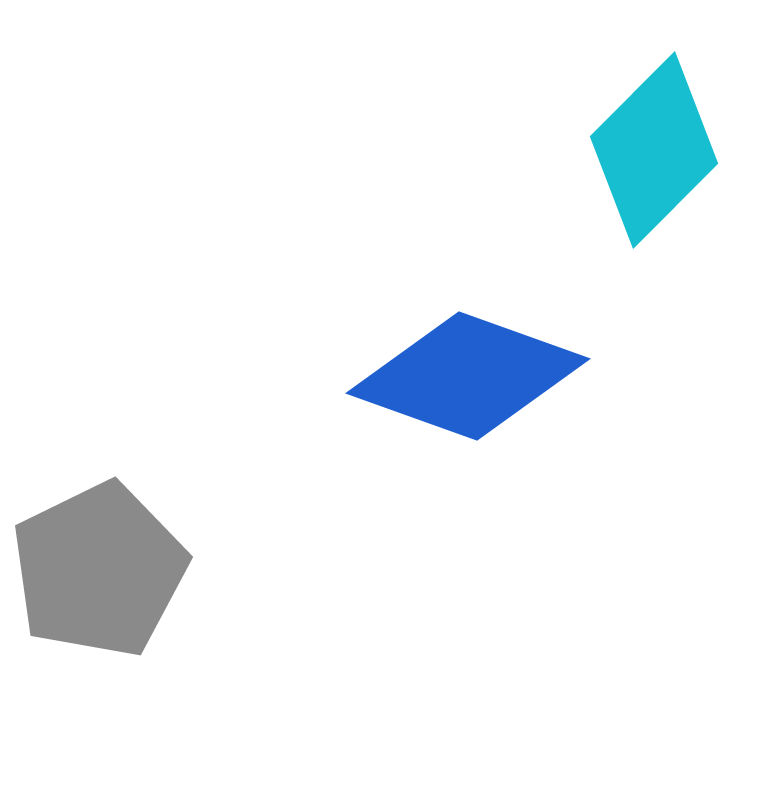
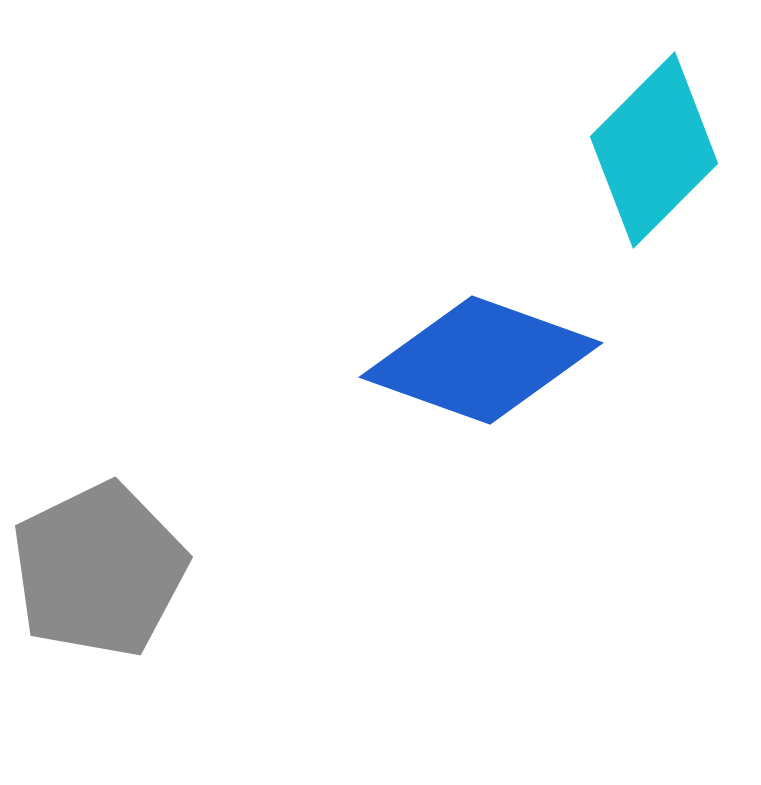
blue diamond: moved 13 px right, 16 px up
